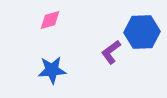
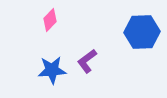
pink diamond: rotated 30 degrees counterclockwise
purple L-shape: moved 24 px left, 9 px down
